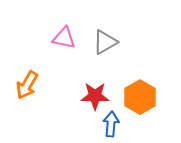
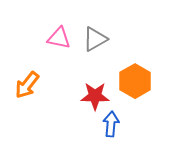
pink triangle: moved 5 px left
gray triangle: moved 10 px left, 3 px up
orange arrow: rotated 8 degrees clockwise
orange hexagon: moved 5 px left, 16 px up
